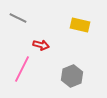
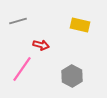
gray line: moved 3 px down; rotated 42 degrees counterclockwise
pink line: rotated 8 degrees clockwise
gray hexagon: rotated 10 degrees counterclockwise
